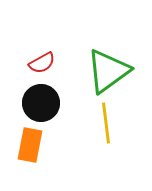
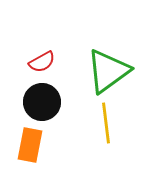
red semicircle: moved 1 px up
black circle: moved 1 px right, 1 px up
